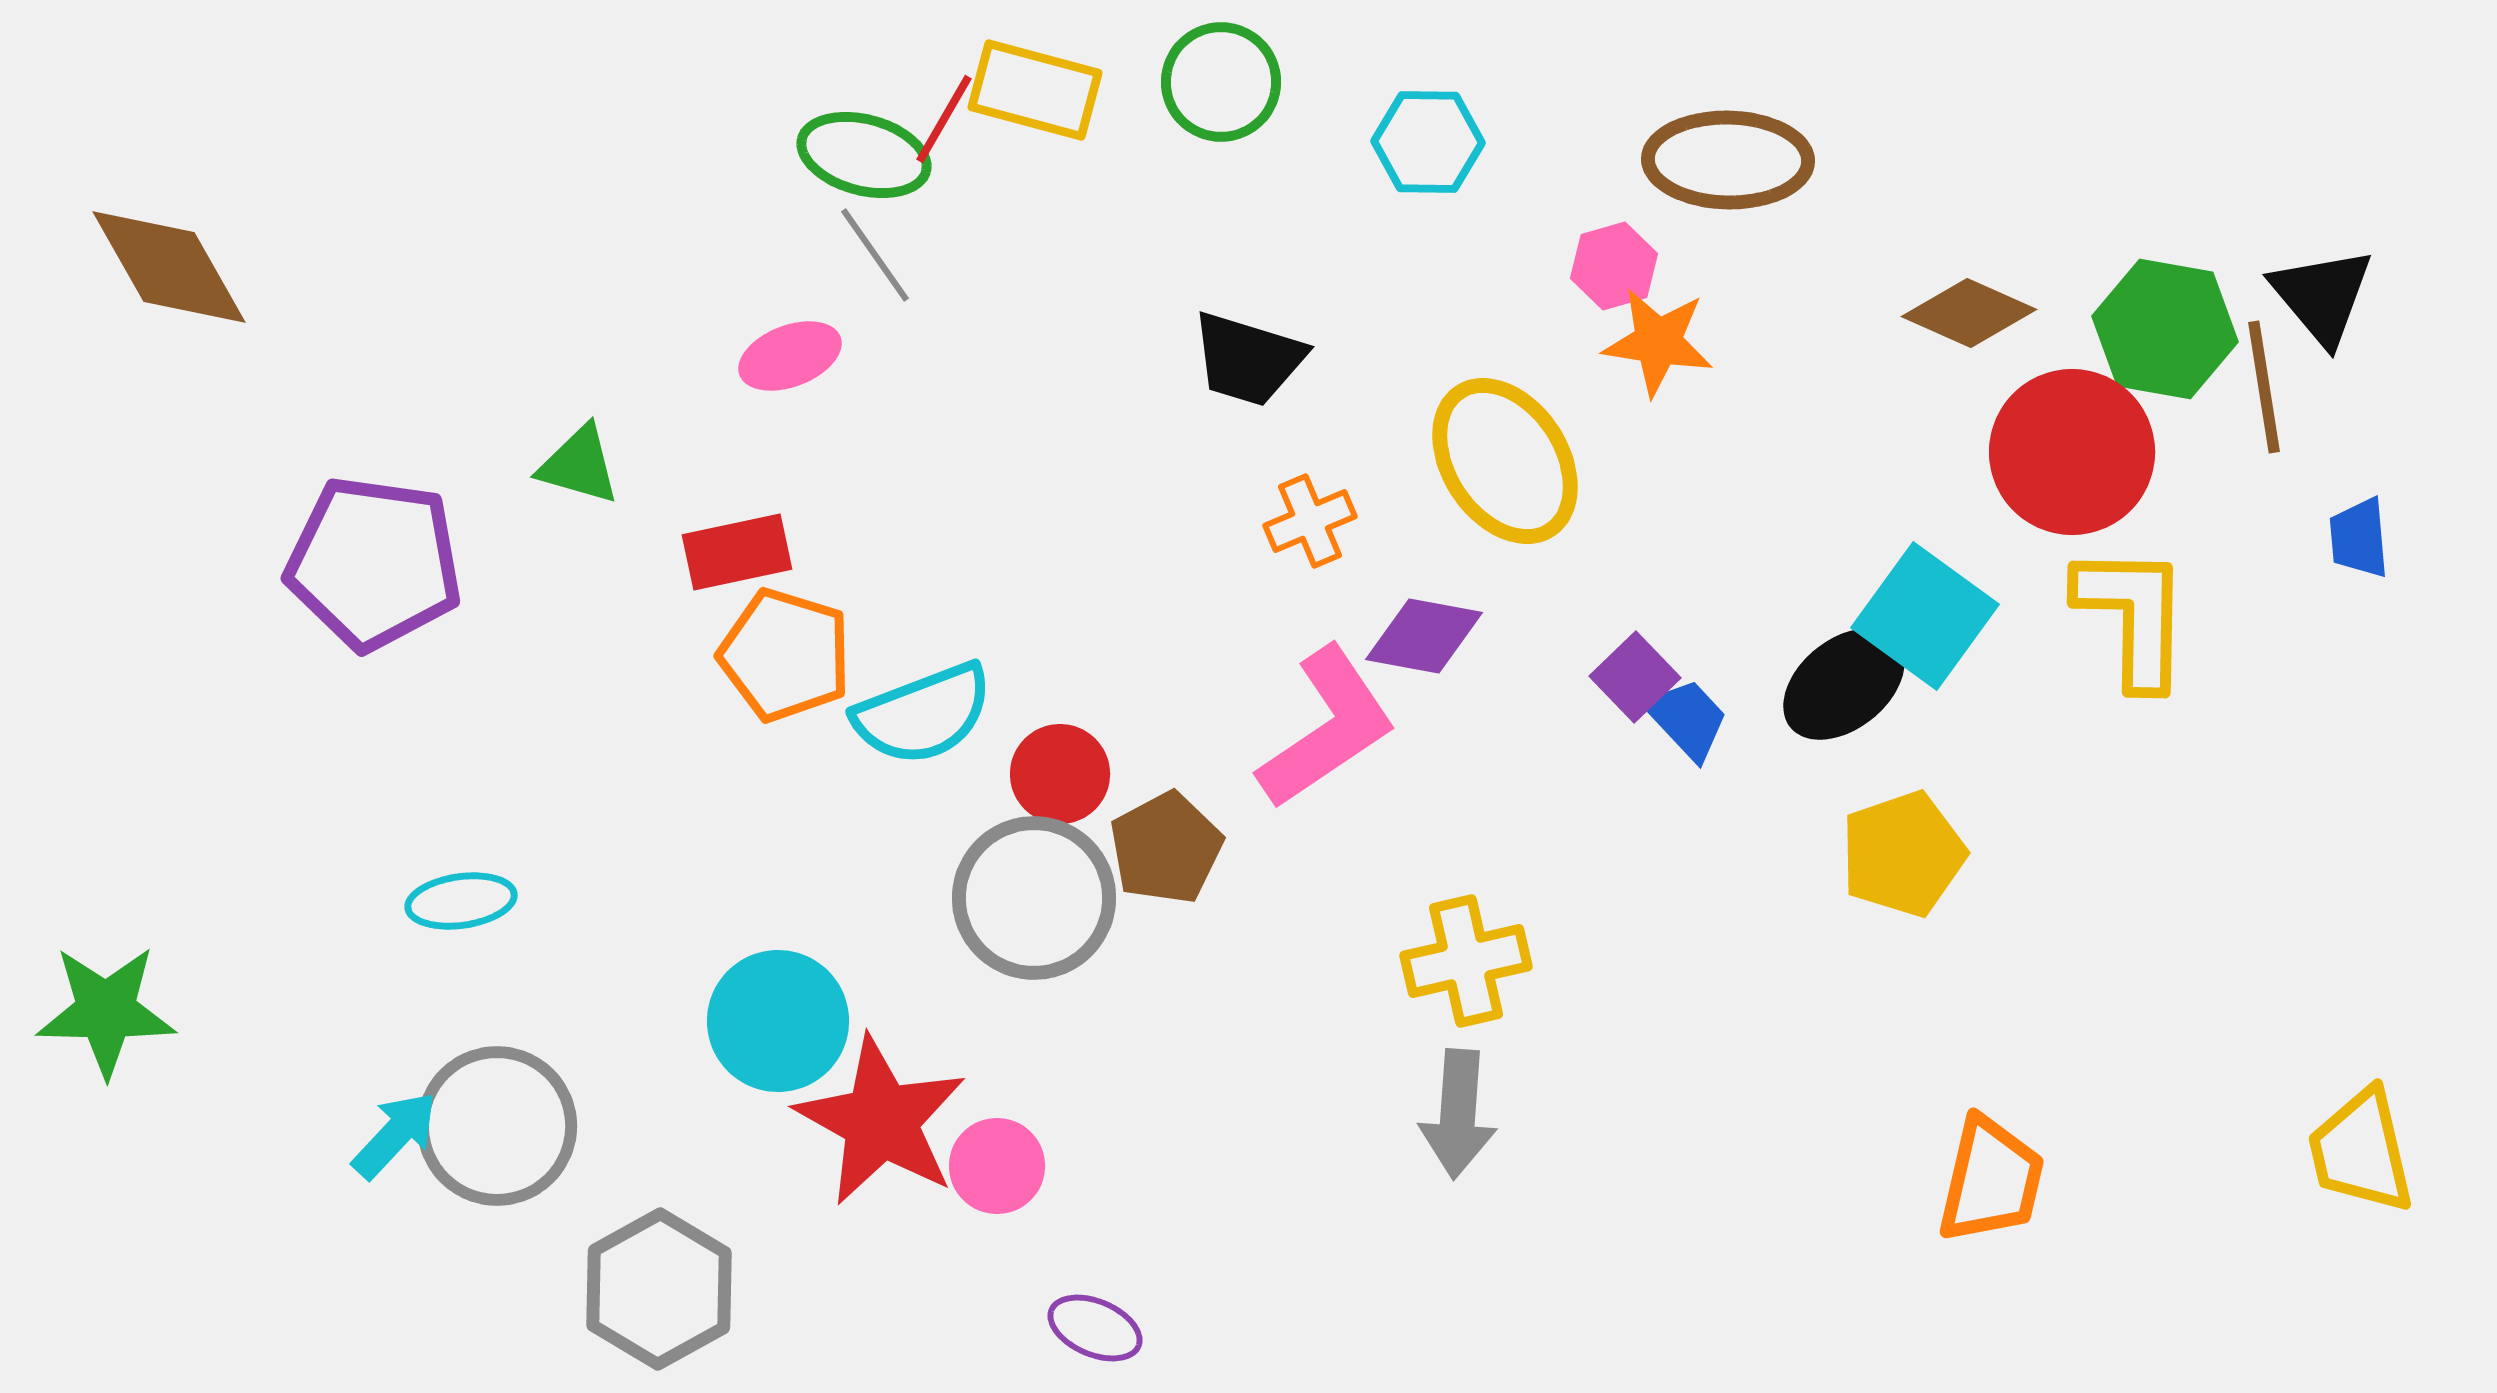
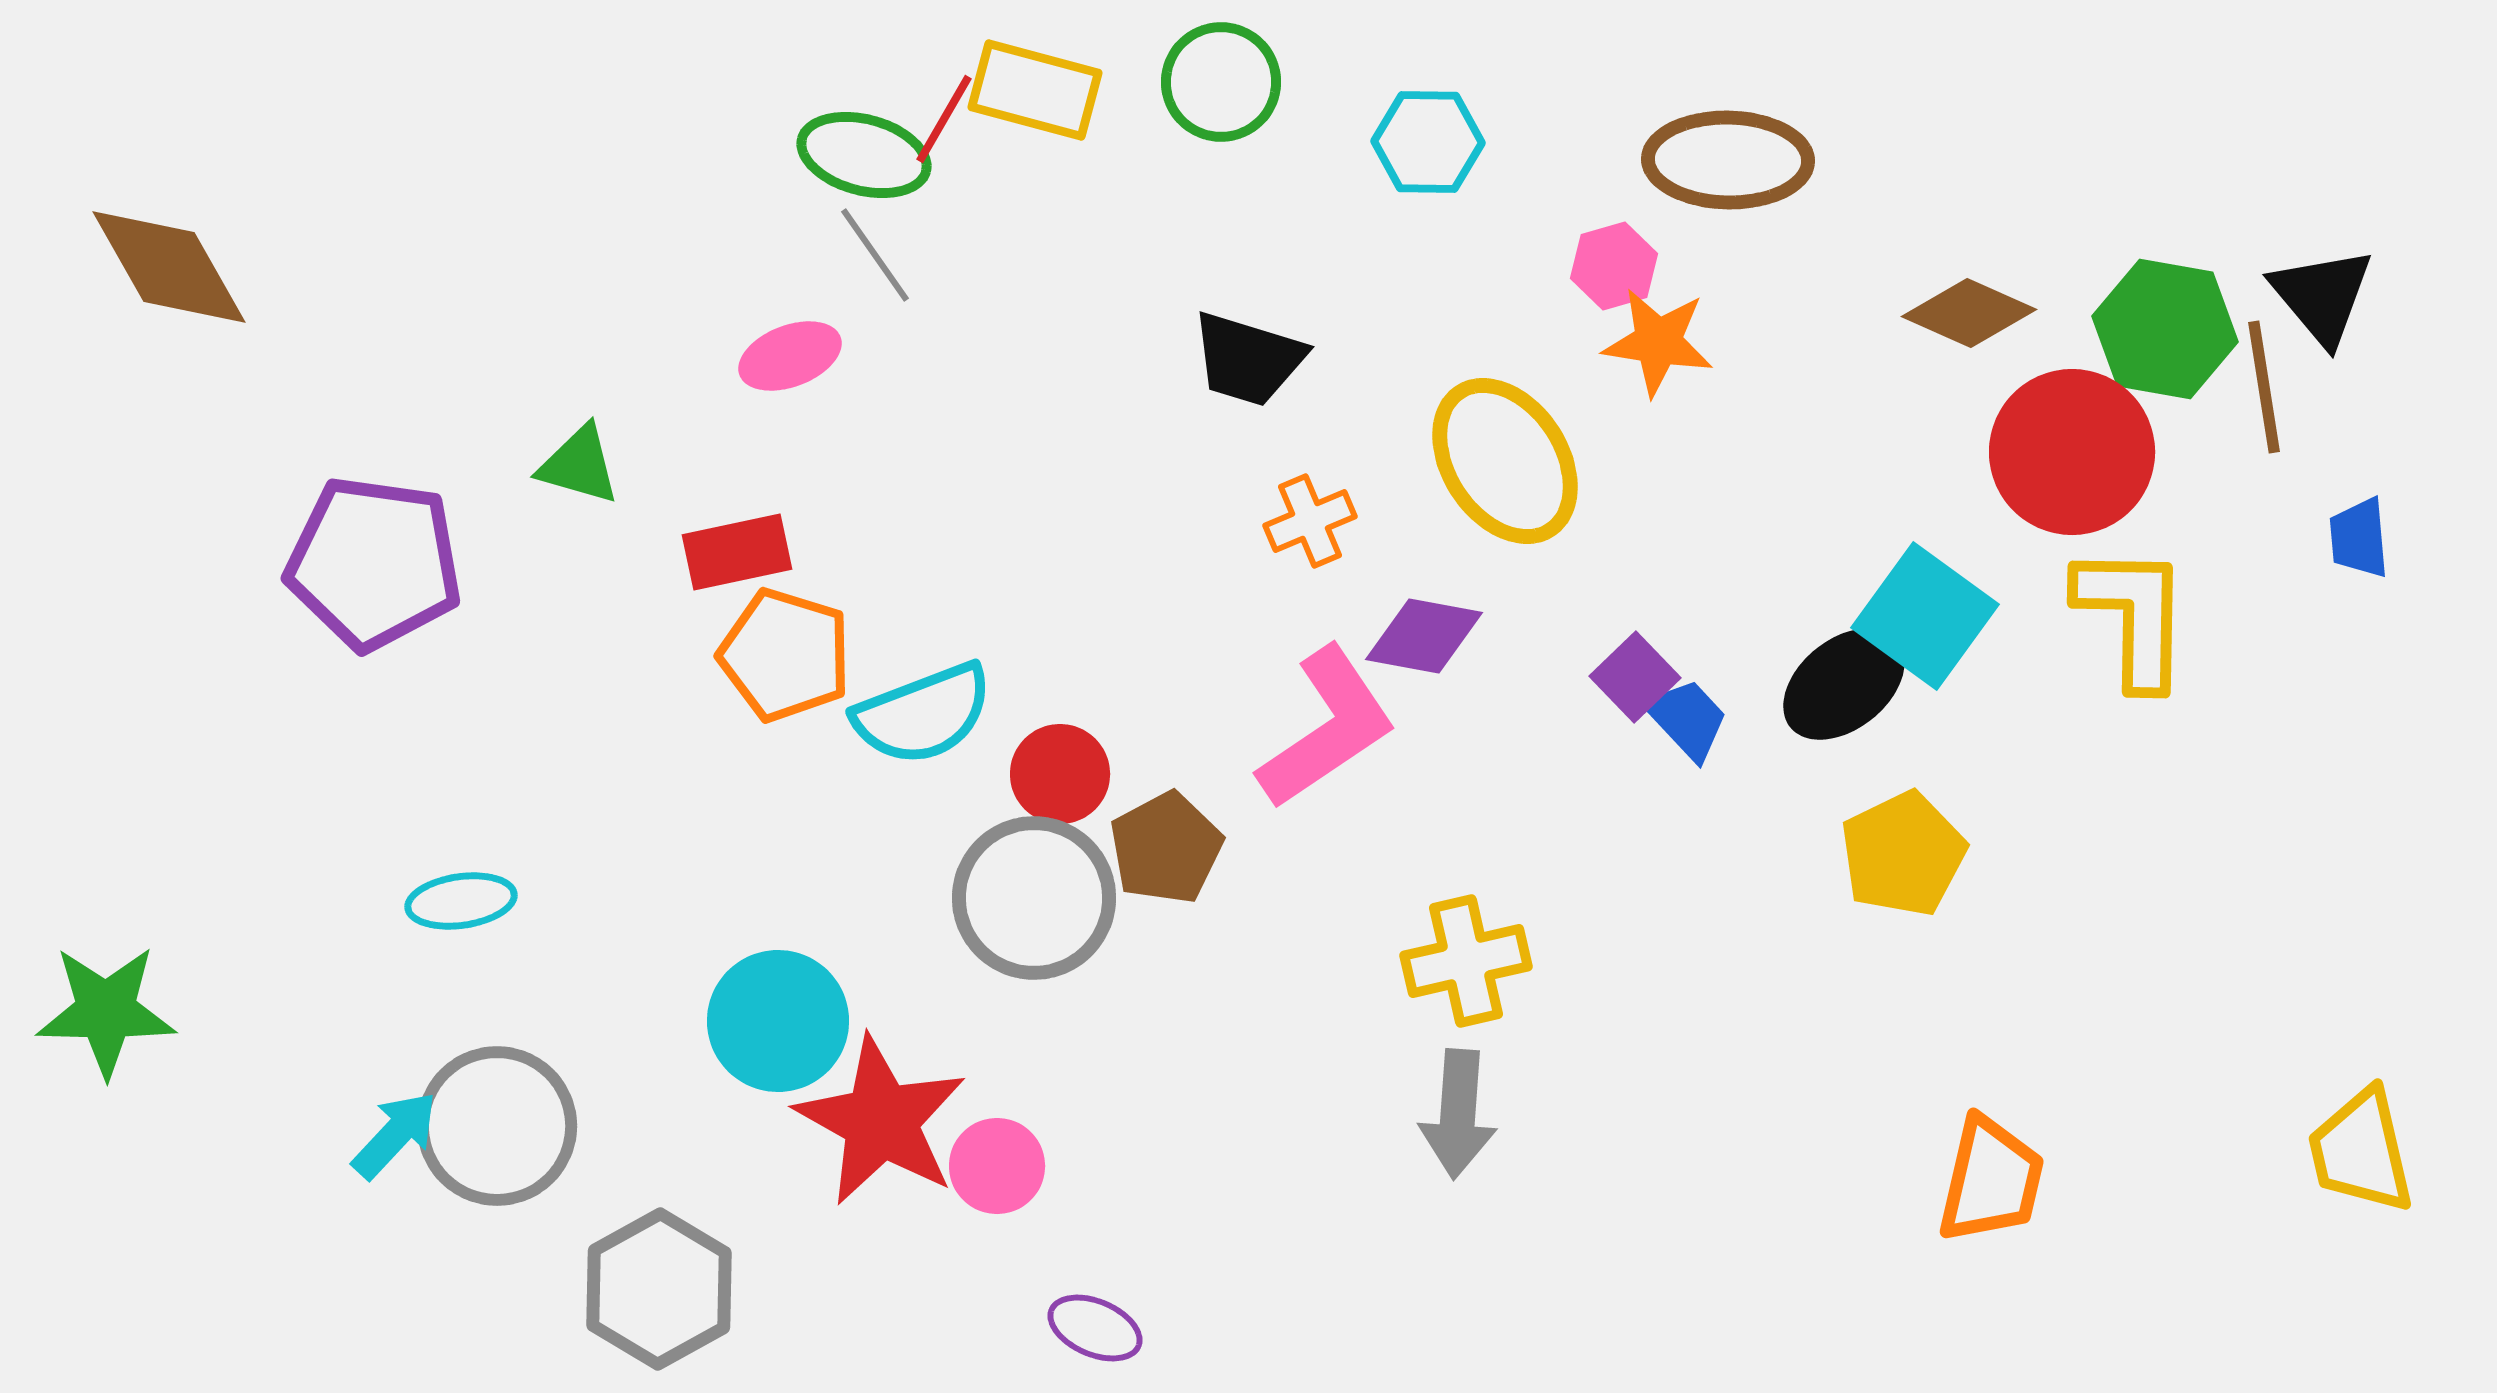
yellow pentagon at (1903, 854): rotated 7 degrees counterclockwise
